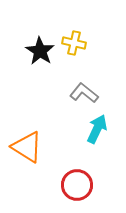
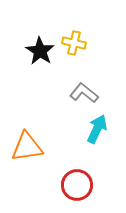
orange triangle: rotated 40 degrees counterclockwise
